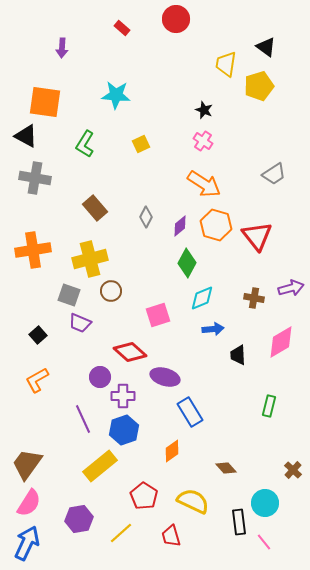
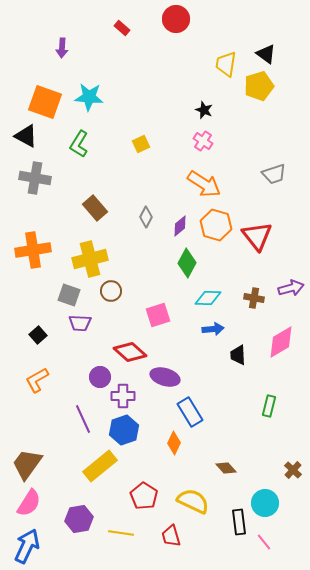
black triangle at (266, 47): moved 7 px down
cyan star at (116, 95): moved 27 px left, 2 px down
orange square at (45, 102): rotated 12 degrees clockwise
green L-shape at (85, 144): moved 6 px left
gray trapezoid at (274, 174): rotated 15 degrees clockwise
cyan diamond at (202, 298): moved 6 px right; rotated 24 degrees clockwise
purple trapezoid at (80, 323): rotated 20 degrees counterclockwise
orange diamond at (172, 451): moved 2 px right, 8 px up; rotated 30 degrees counterclockwise
yellow line at (121, 533): rotated 50 degrees clockwise
blue arrow at (27, 543): moved 3 px down
